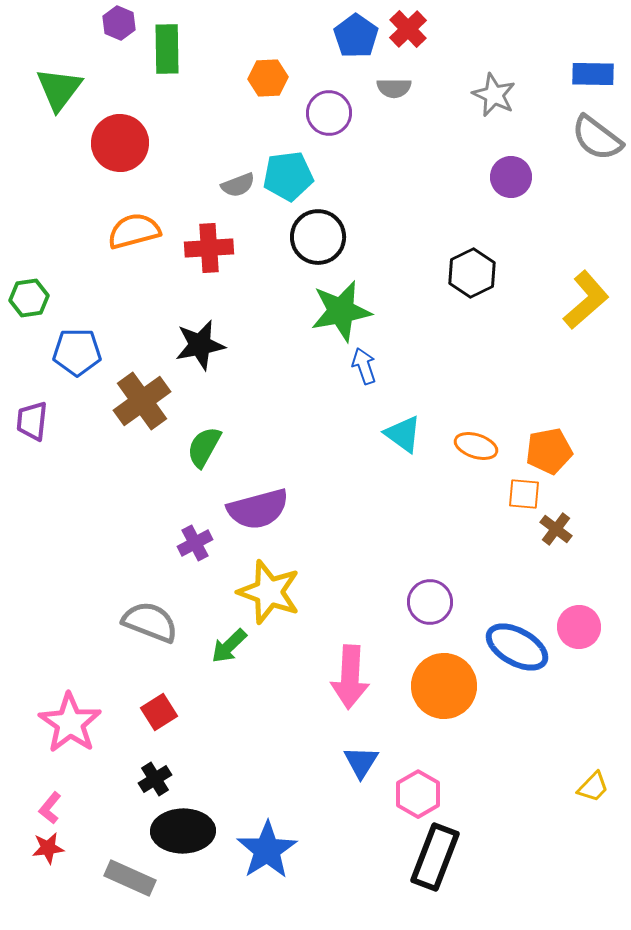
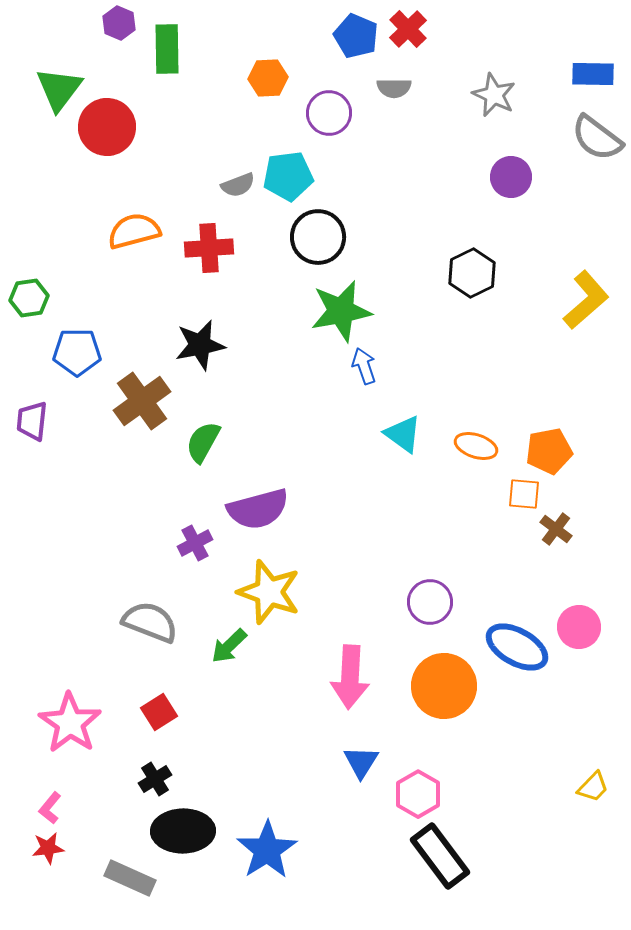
blue pentagon at (356, 36): rotated 12 degrees counterclockwise
red circle at (120, 143): moved 13 px left, 16 px up
green semicircle at (204, 447): moved 1 px left, 5 px up
black rectangle at (435, 857): moved 5 px right, 1 px up; rotated 58 degrees counterclockwise
